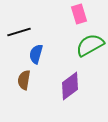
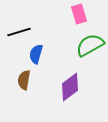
purple diamond: moved 1 px down
